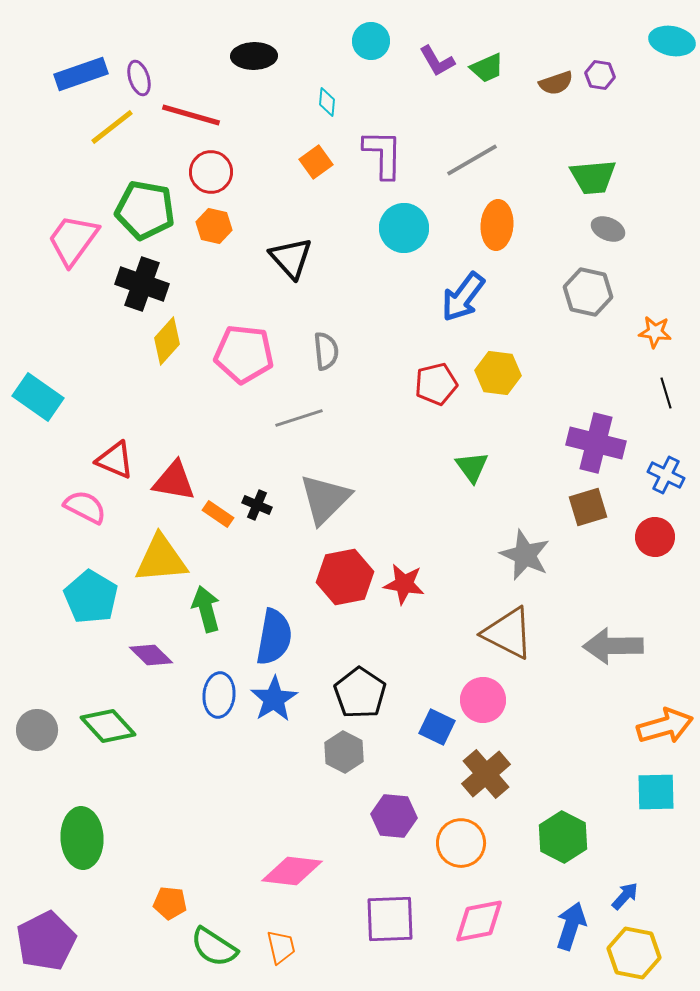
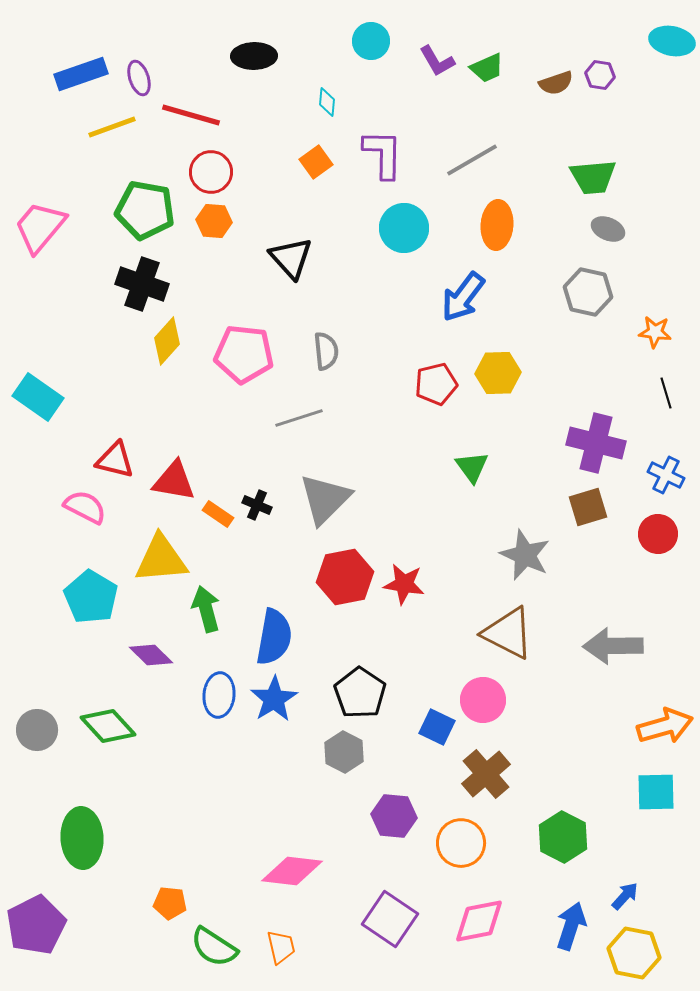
yellow line at (112, 127): rotated 18 degrees clockwise
orange hexagon at (214, 226): moved 5 px up; rotated 8 degrees counterclockwise
pink trapezoid at (73, 240): moved 33 px left, 13 px up; rotated 4 degrees clockwise
yellow hexagon at (498, 373): rotated 9 degrees counterclockwise
red triangle at (115, 460): rotated 9 degrees counterclockwise
red circle at (655, 537): moved 3 px right, 3 px up
purple square at (390, 919): rotated 36 degrees clockwise
purple pentagon at (46, 941): moved 10 px left, 16 px up
